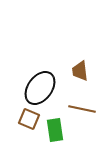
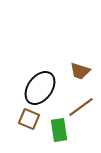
brown trapezoid: rotated 65 degrees counterclockwise
brown line: moved 1 px left, 2 px up; rotated 48 degrees counterclockwise
green rectangle: moved 4 px right
